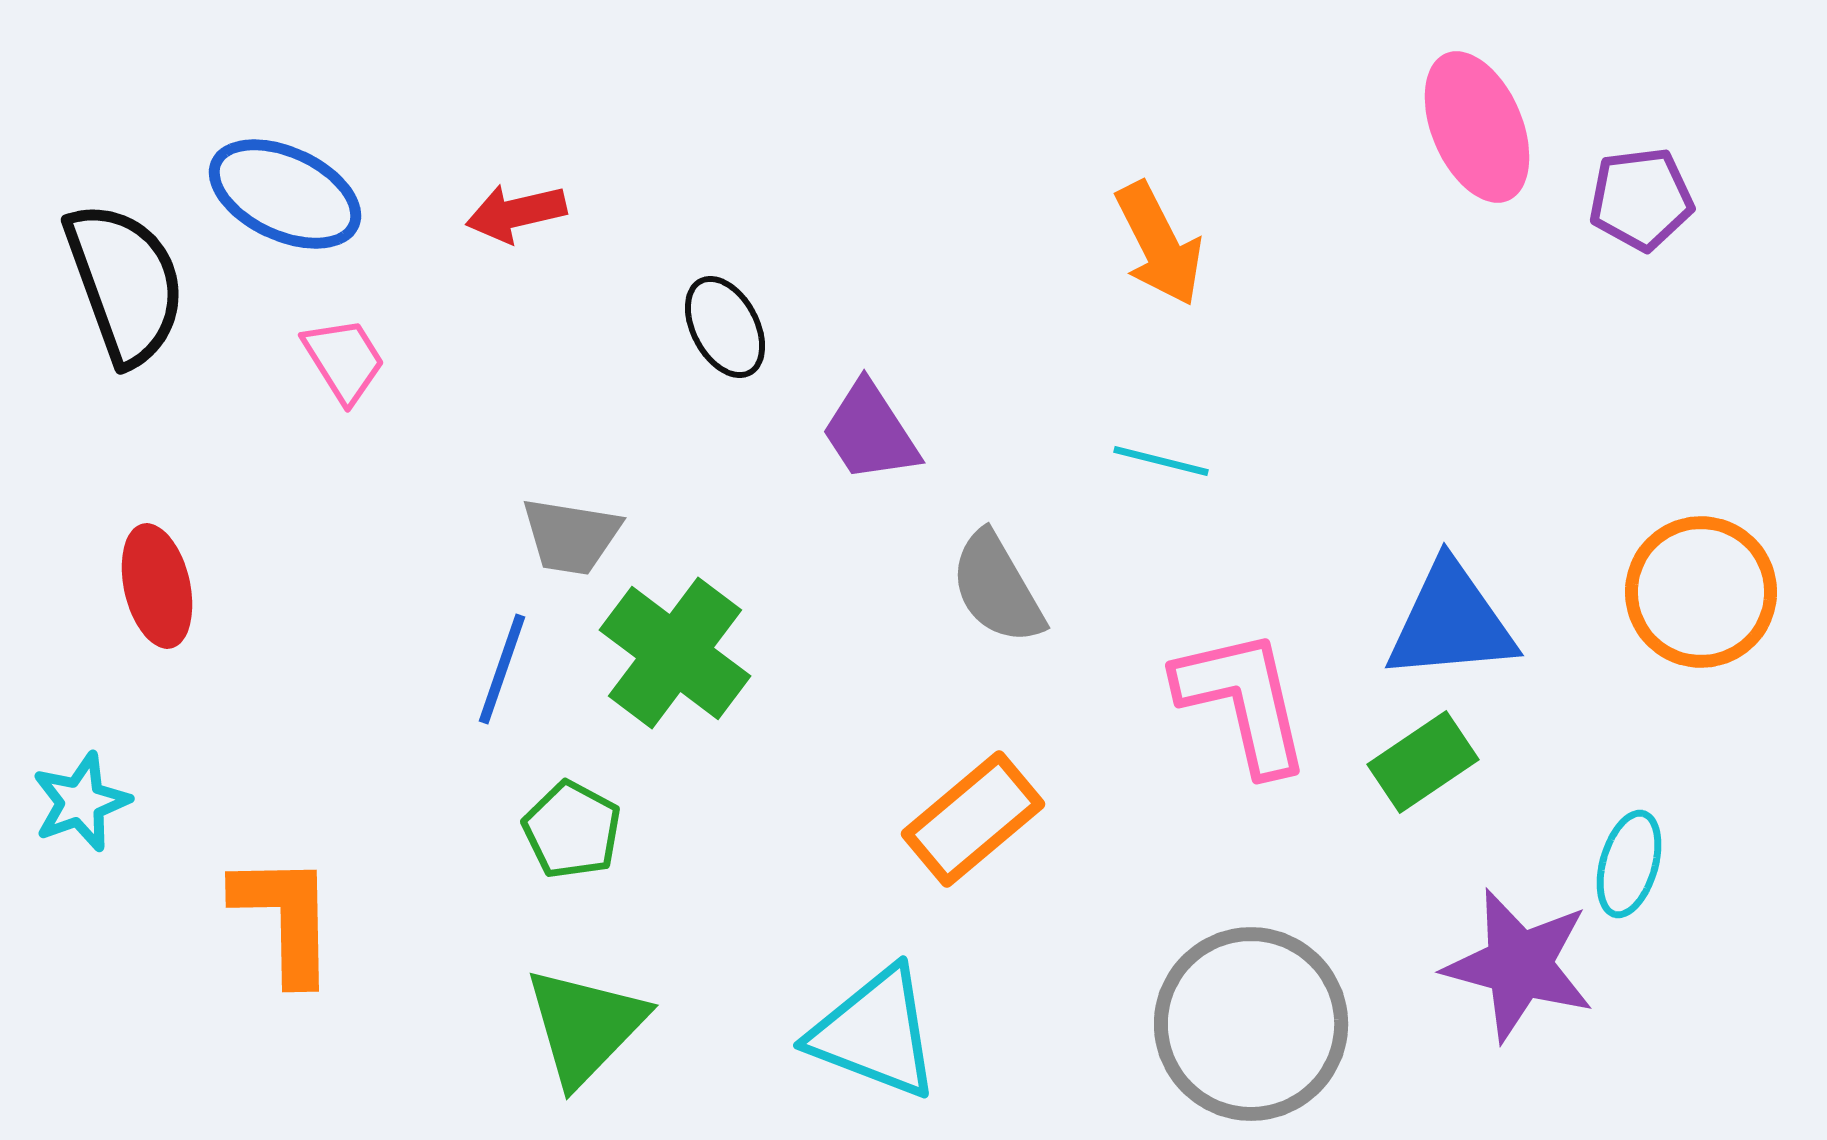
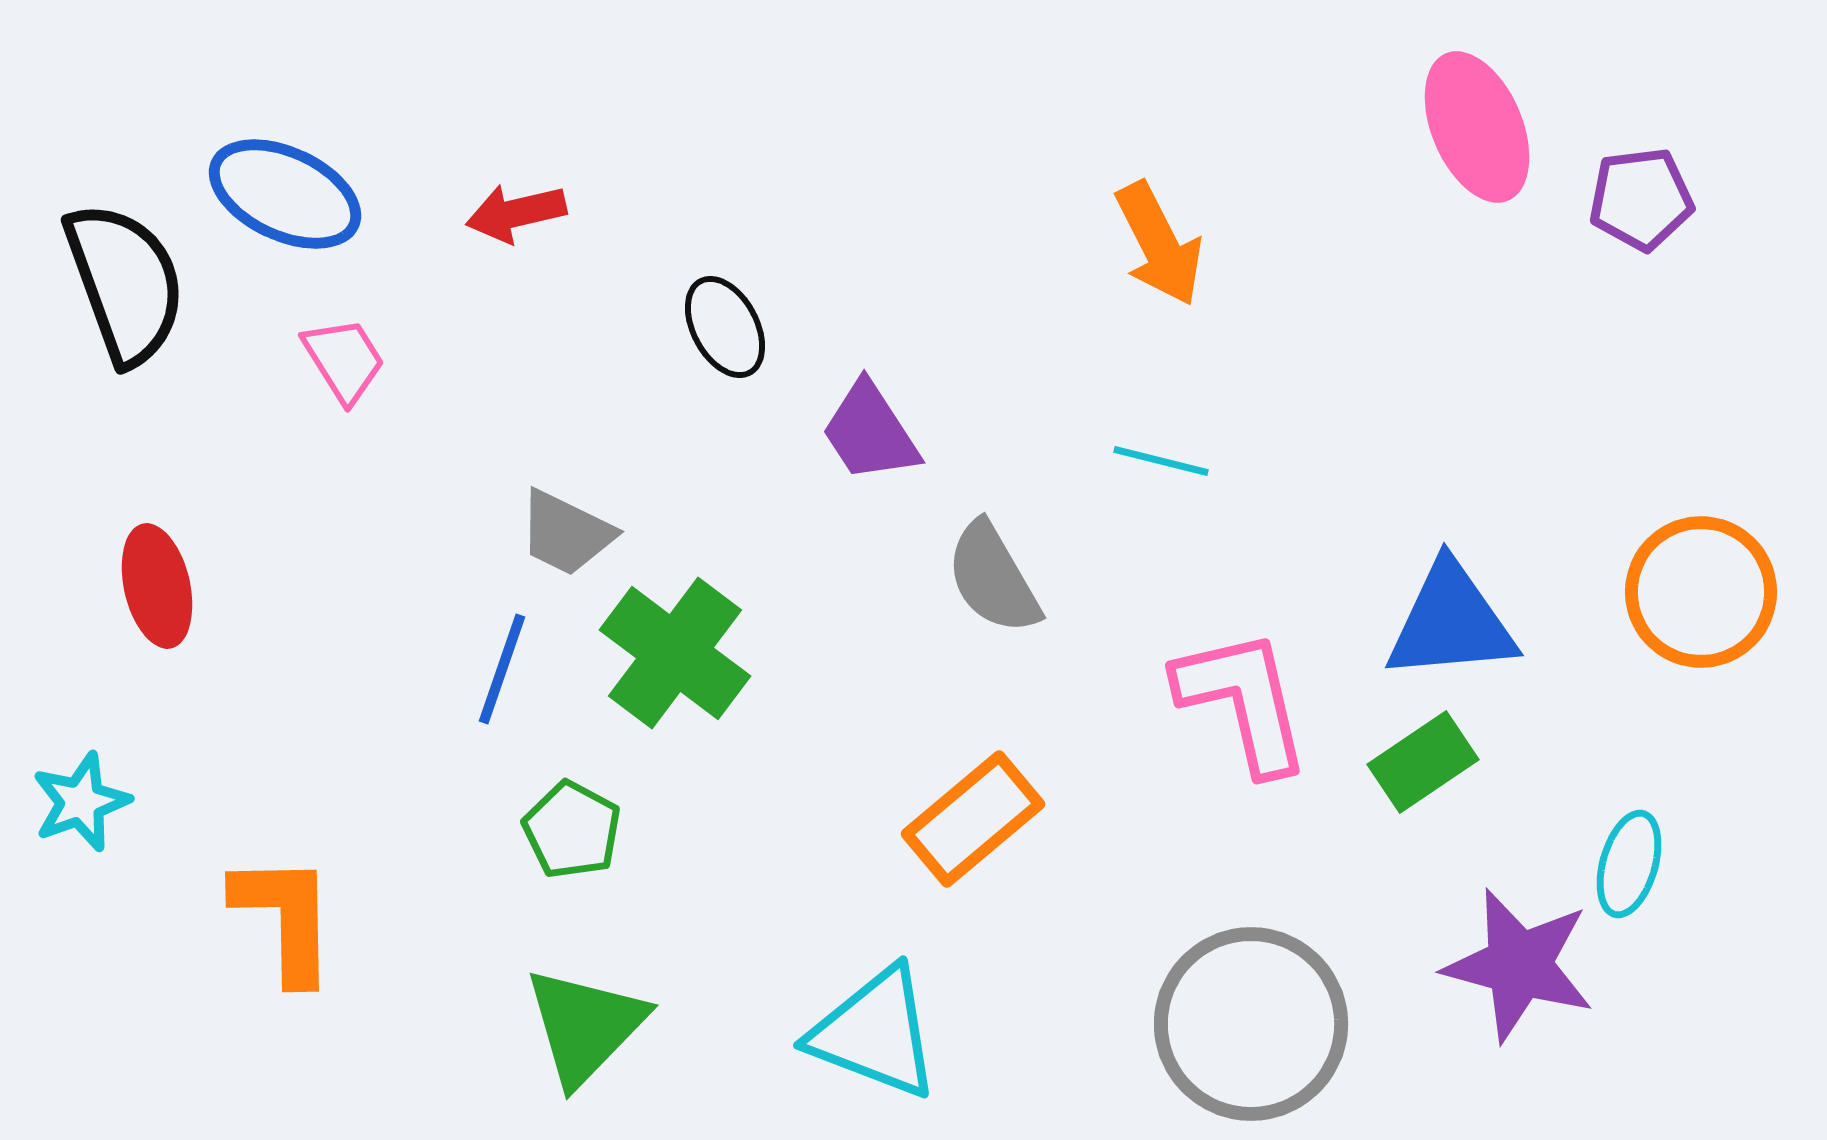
gray trapezoid: moved 5 px left, 3 px up; rotated 17 degrees clockwise
gray semicircle: moved 4 px left, 10 px up
